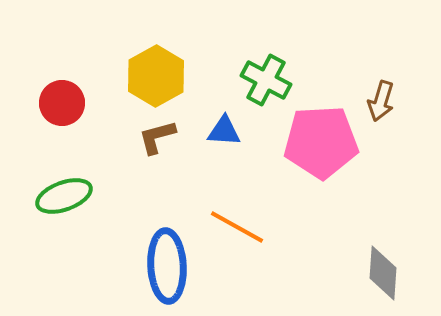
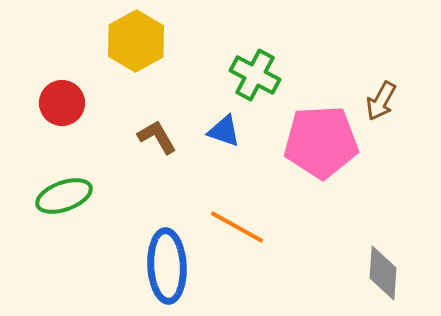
yellow hexagon: moved 20 px left, 35 px up
green cross: moved 11 px left, 5 px up
brown arrow: rotated 12 degrees clockwise
blue triangle: rotated 15 degrees clockwise
brown L-shape: rotated 75 degrees clockwise
